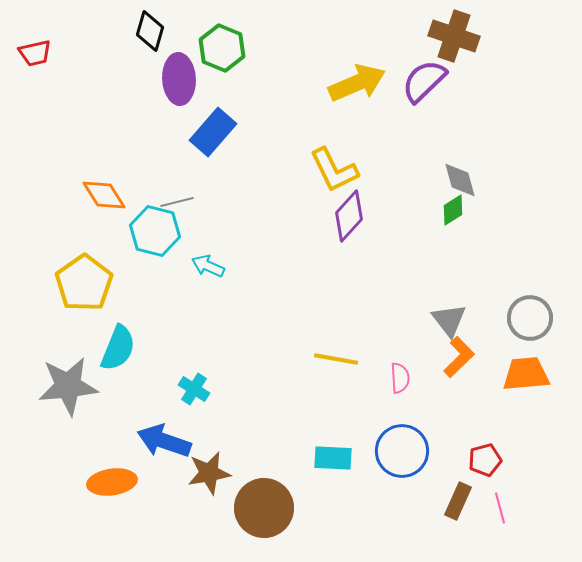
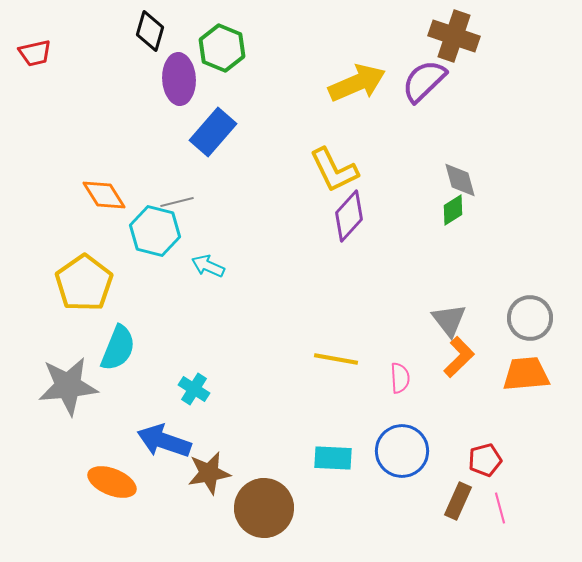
orange ellipse: rotated 30 degrees clockwise
